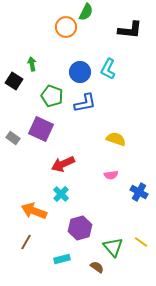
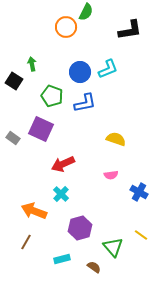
black L-shape: rotated 15 degrees counterclockwise
cyan L-shape: rotated 140 degrees counterclockwise
yellow line: moved 7 px up
brown semicircle: moved 3 px left
